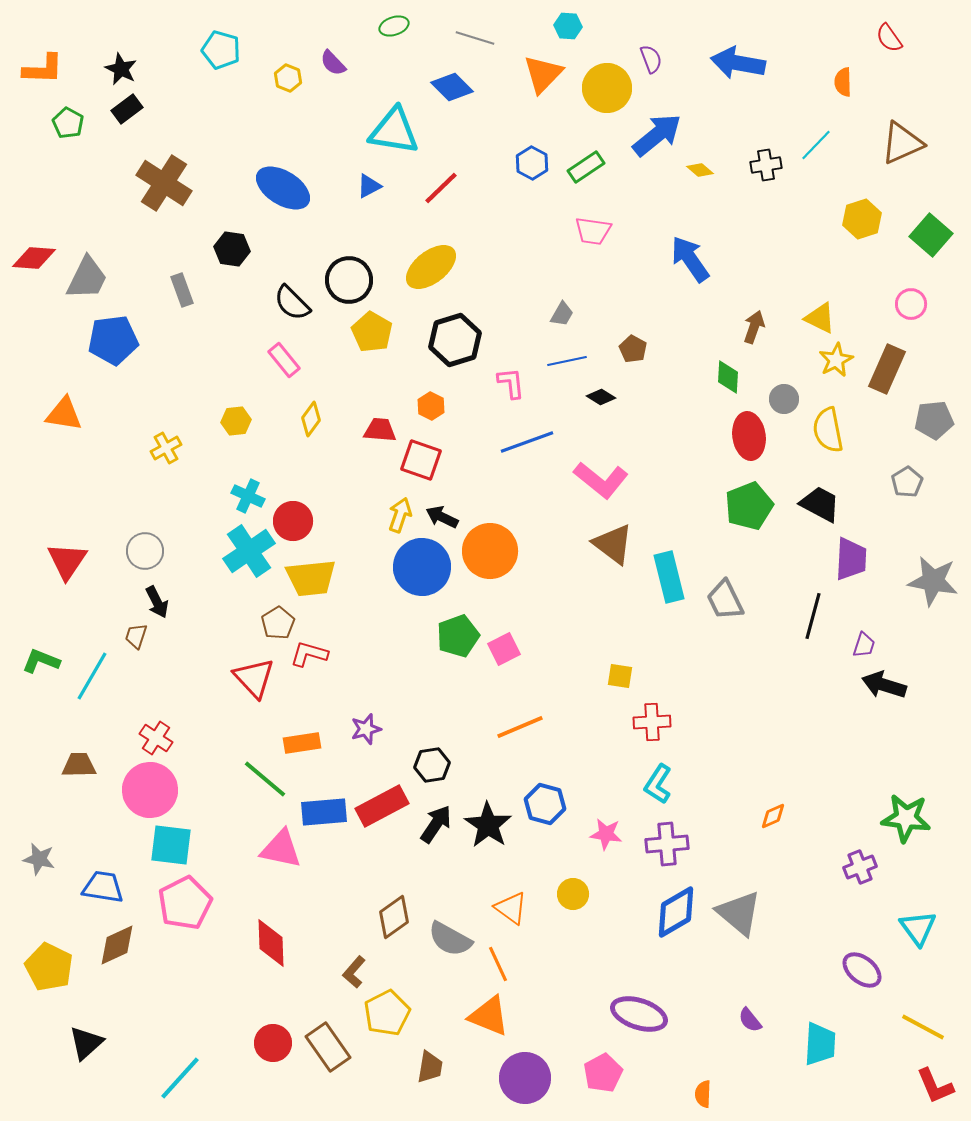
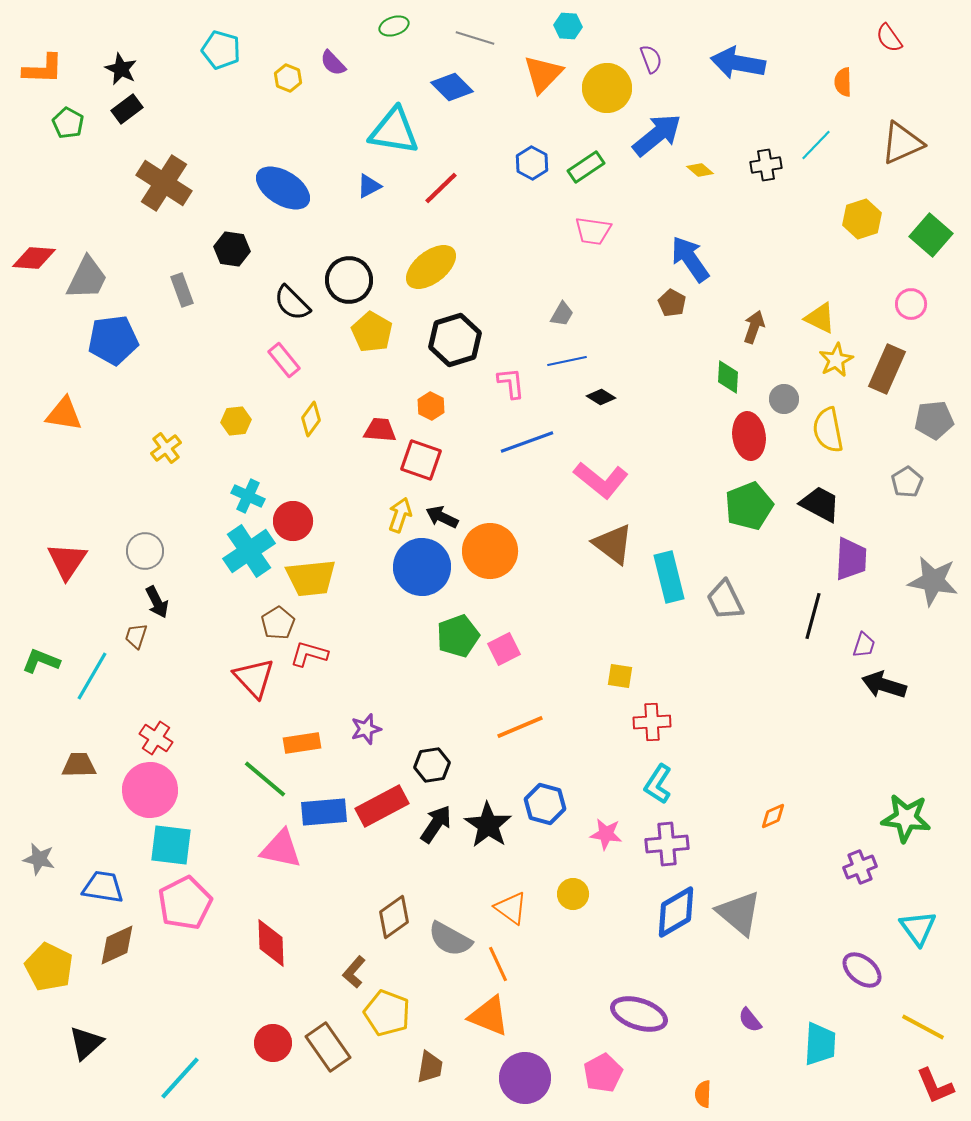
brown pentagon at (633, 349): moved 39 px right, 46 px up
yellow cross at (166, 448): rotated 8 degrees counterclockwise
yellow pentagon at (387, 1013): rotated 24 degrees counterclockwise
